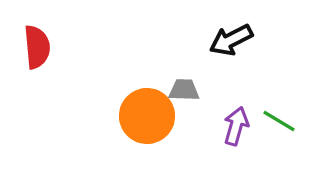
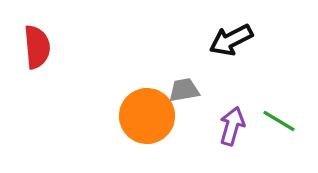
gray trapezoid: rotated 12 degrees counterclockwise
purple arrow: moved 4 px left
